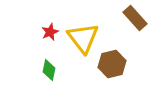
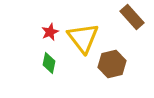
brown rectangle: moved 3 px left, 1 px up
green diamond: moved 7 px up
